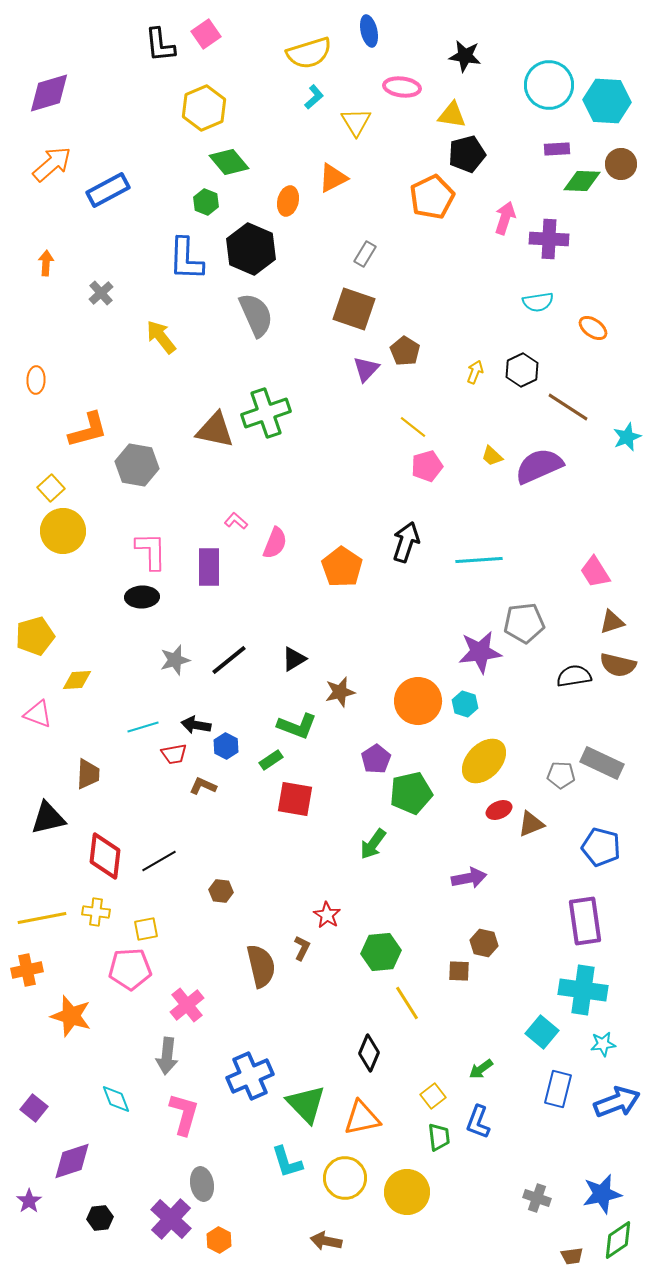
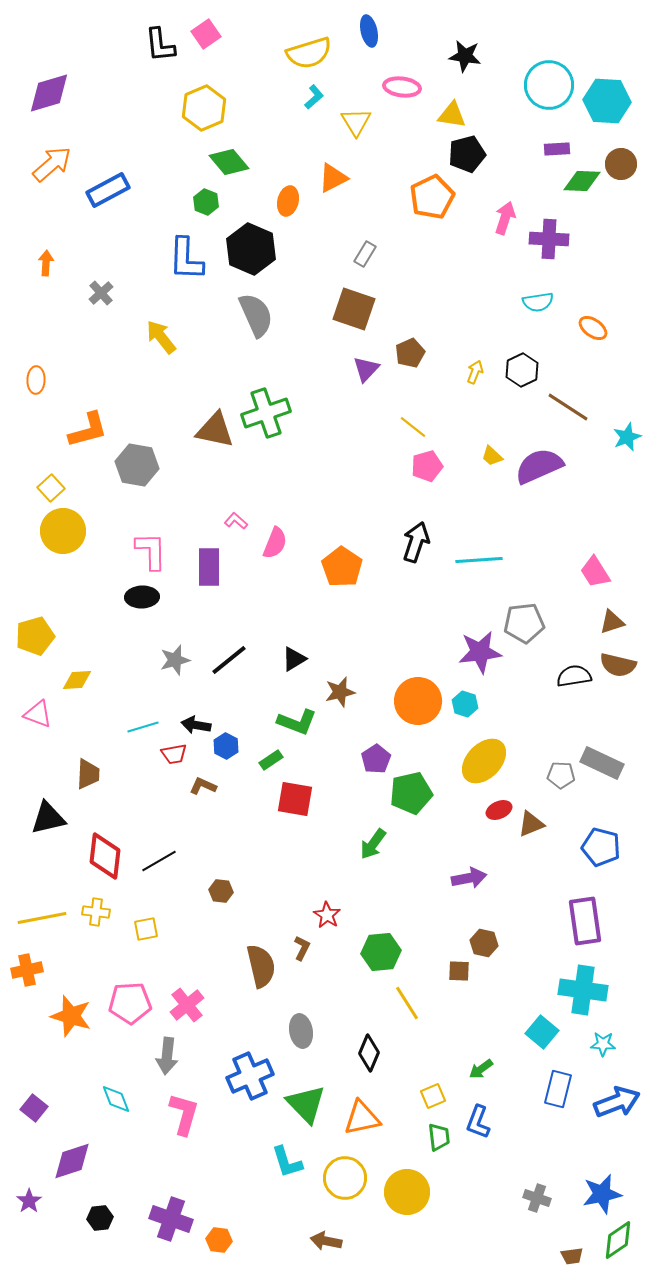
brown pentagon at (405, 351): moved 5 px right, 2 px down; rotated 16 degrees clockwise
black arrow at (406, 542): moved 10 px right
green L-shape at (297, 726): moved 4 px up
pink pentagon at (130, 969): moved 34 px down
cyan star at (603, 1044): rotated 10 degrees clockwise
yellow square at (433, 1096): rotated 15 degrees clockwise
gray ellipse at (202, 1184): moved 99 px right, 153 px up
purple cross at (171, 1219): rotated 24 degrees counterclockwise
orange hexagon at (219, 1240): rotated 20 degrees counterclockwise
